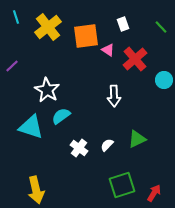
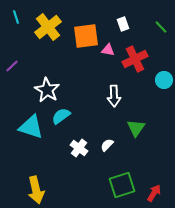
pink triangle: rotated 24 degrees counterclockwise
red cross: rotated 15 degrees clockwise
green triangle: moved 1 px left, 11 px up; rotated 30 degrees counterclockwise
